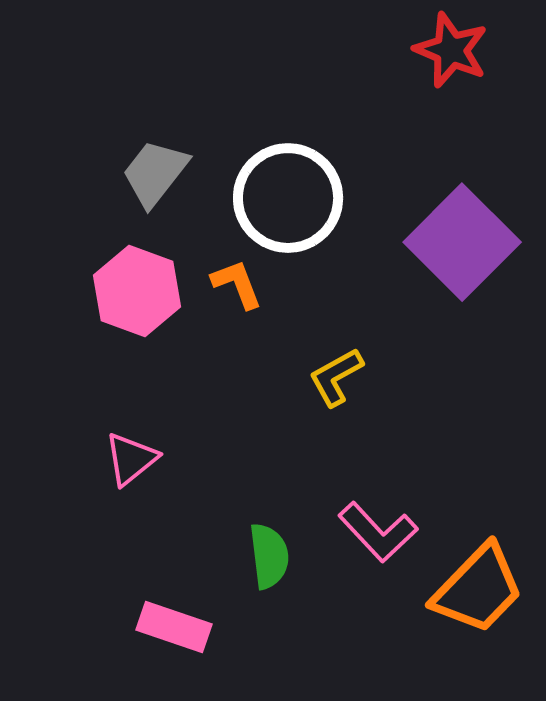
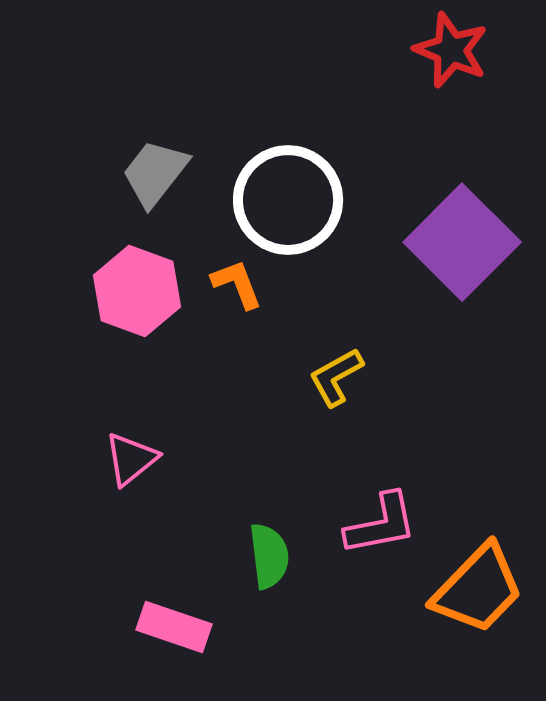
white circle: moved 2 px down
pink L-shape: moved 3 px right, 8 px up; rotated 58 degrees counterclockwise
